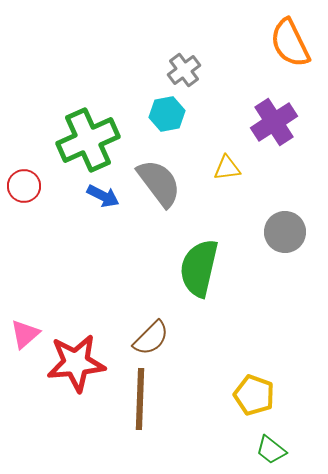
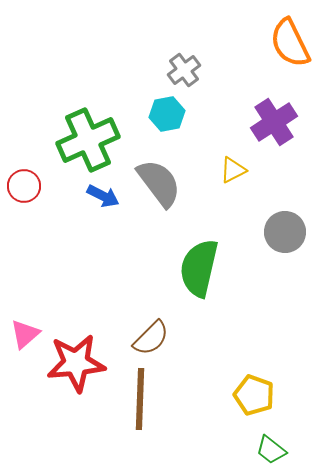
yellow triangle: moved 6 px right, 2 px down; rotated 20 degrees counterclockwise
